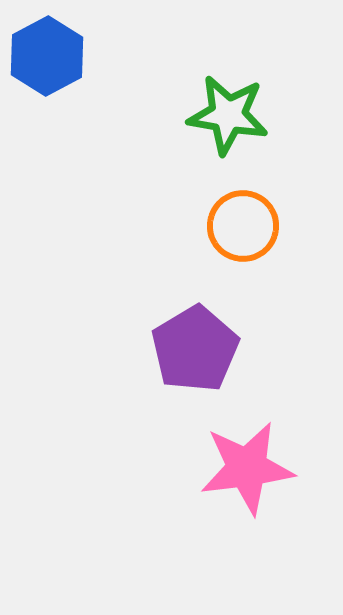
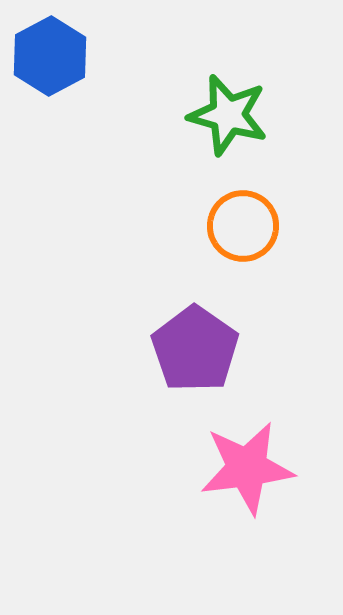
blue hexagon: moved 3 px right
green star: rotated 6 degrees clockwise
purple pentagon: rotated 6 degrees counterclockwise
